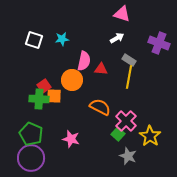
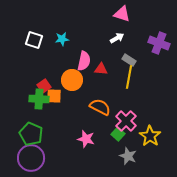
pink star: moved 15 px right
